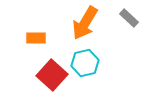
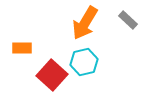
gray rectangle: moved 1 px left, 2 px down
orange rectangle: moved 14 px left, 10 px down
cyan hexagon: moved 1 px left, 1 px up
